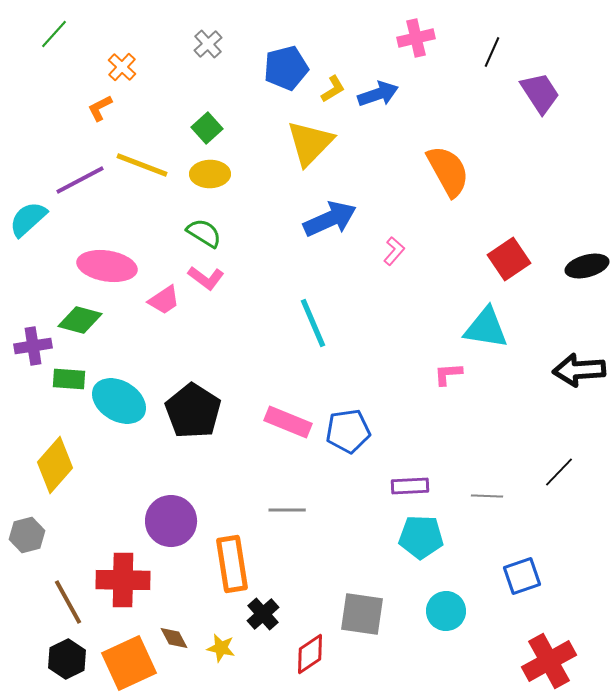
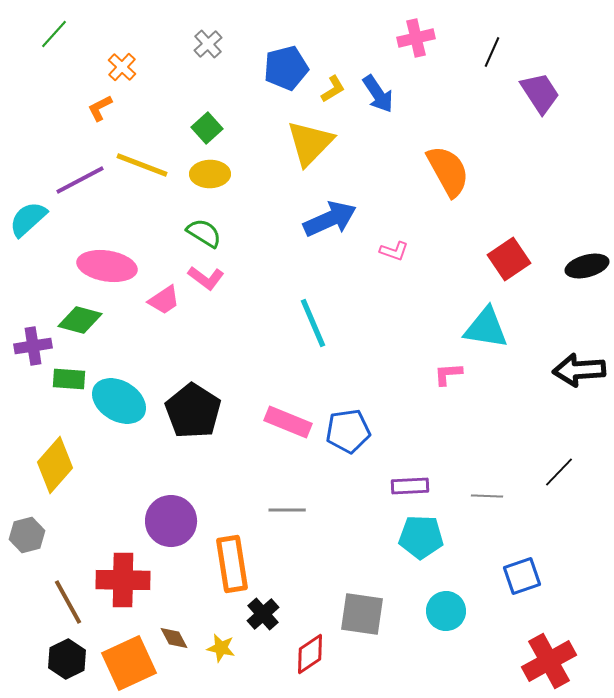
blue arrow at (378, 94): rotated 75 degrees clockwise
pink L-shape at (394, 251): rotated 68 degrees clockwise
